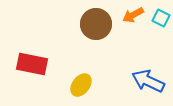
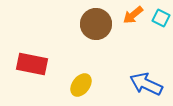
orange arrow: rotated 10 degrees counterclockwise
blue arrow: moved 2 px left, 3 px down
